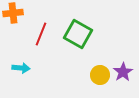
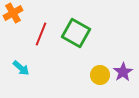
orange cross: rotated 24 degrees counterclockwise
green square: moved 2 px left, 1 px up
cyan arrow: rotated 36 degrees clockwise
